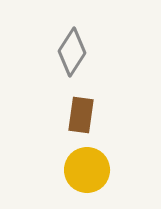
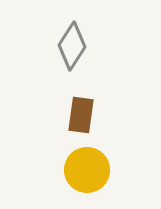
gray diamond: moved 6 px up
